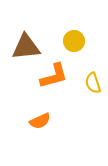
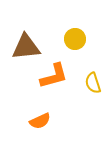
yellow circle: moved 1 px right, 2 px up
